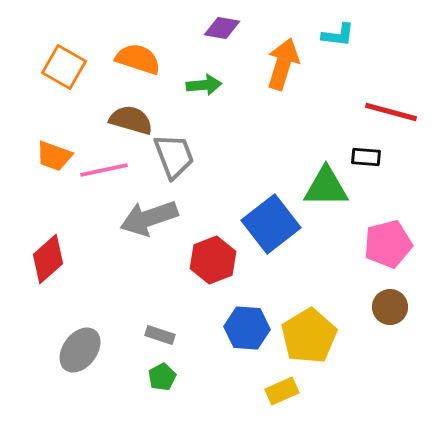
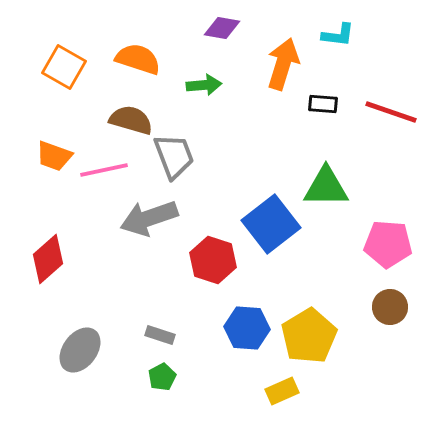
red line: rotated 4 degrees clockwise
black rectangle: moved 43 px left, 53 px up
pink pentagon: rotated 18 degrees clockwise
red hexagon: rotated 21 degrees counterclockwise
